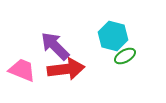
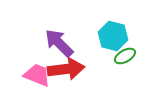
purple arrow: moved 4 px right, 3 px up
pink trapezoid: moved 15 px right, 5 px down
